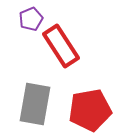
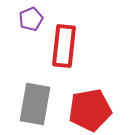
red rectangle: moved 3 px right; rotated 39 degrees clockwise
